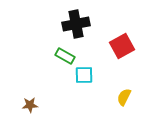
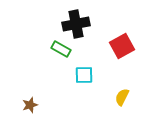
green rectangle: moved 4 px left, 7 px up
yellow semicircle: moved 2 px left
brown star: rotated 14 degrees counterclockwise
